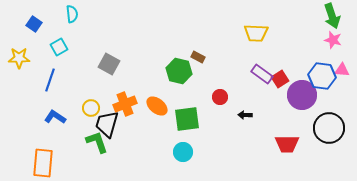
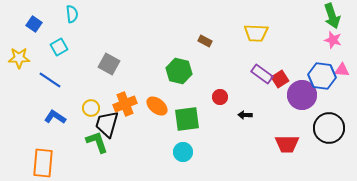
brown rectangle: moved 7 px right, 16 px up
blue line: rotated 75 degrees counterclockwise
